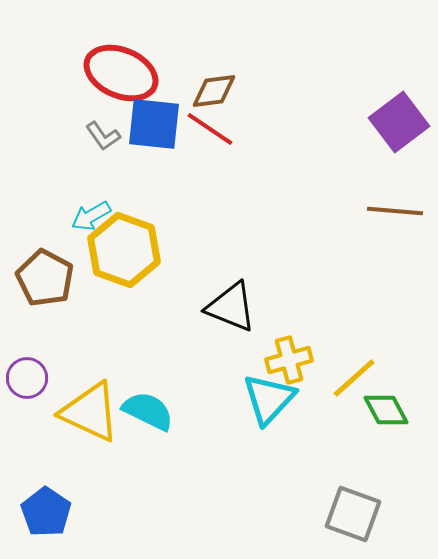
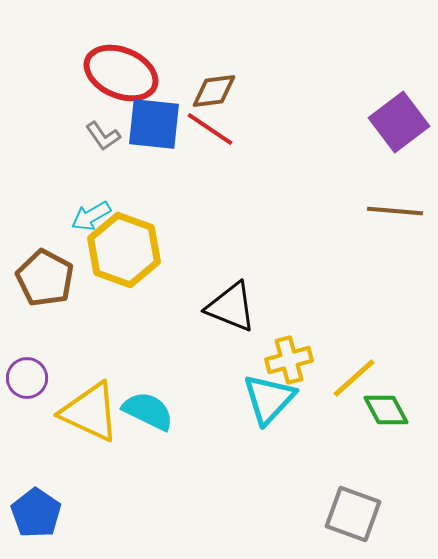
blue pentagon: moved 10 px left, 1 px down
